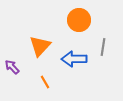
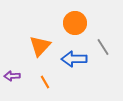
orange circle: moved 4 px left, 3 px down
gray line: rotated 42 degrees counterclockwise
purple arrow: moved 9 px down; rotated 49 degrees counterclockwise
